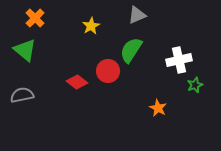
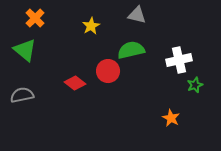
gray triangle: rotated 36 degrees clockwise
green semicircle: rotated 44 degrees clockwise
red diamond: moved 2 px left, 1 px down
orange star: moved 13 px right, 10 px down
